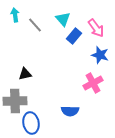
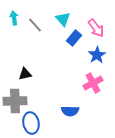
cyan arrow: moved 1 px left, 3 px down
blue rectangle: moved 2 px down
blue star: moved 3 px left; rotated 24 degrees clockwise
